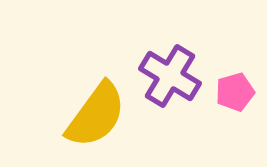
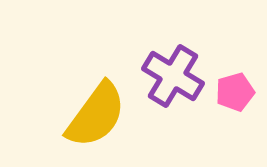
purple cross: moved 3 px right
